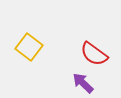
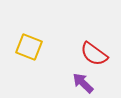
yellow square: rotated 16 degrees counterclockwise
